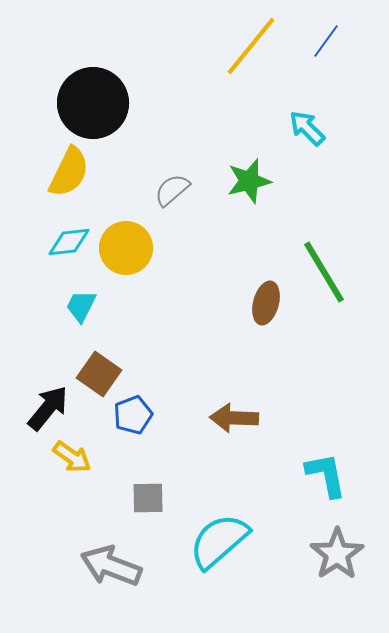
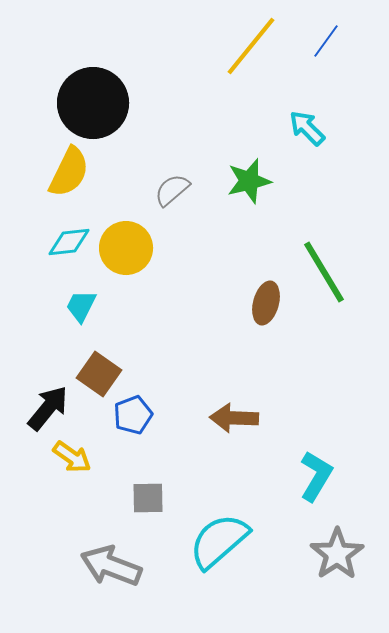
cyan L-shape: moved 10 px left, 1 px down; rotated 42 degrees clockwise
